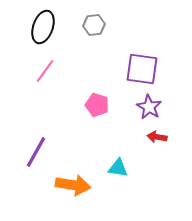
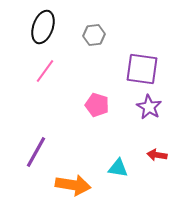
gray hexagon: moved 10 px down
red arrow: moved 18 px down
